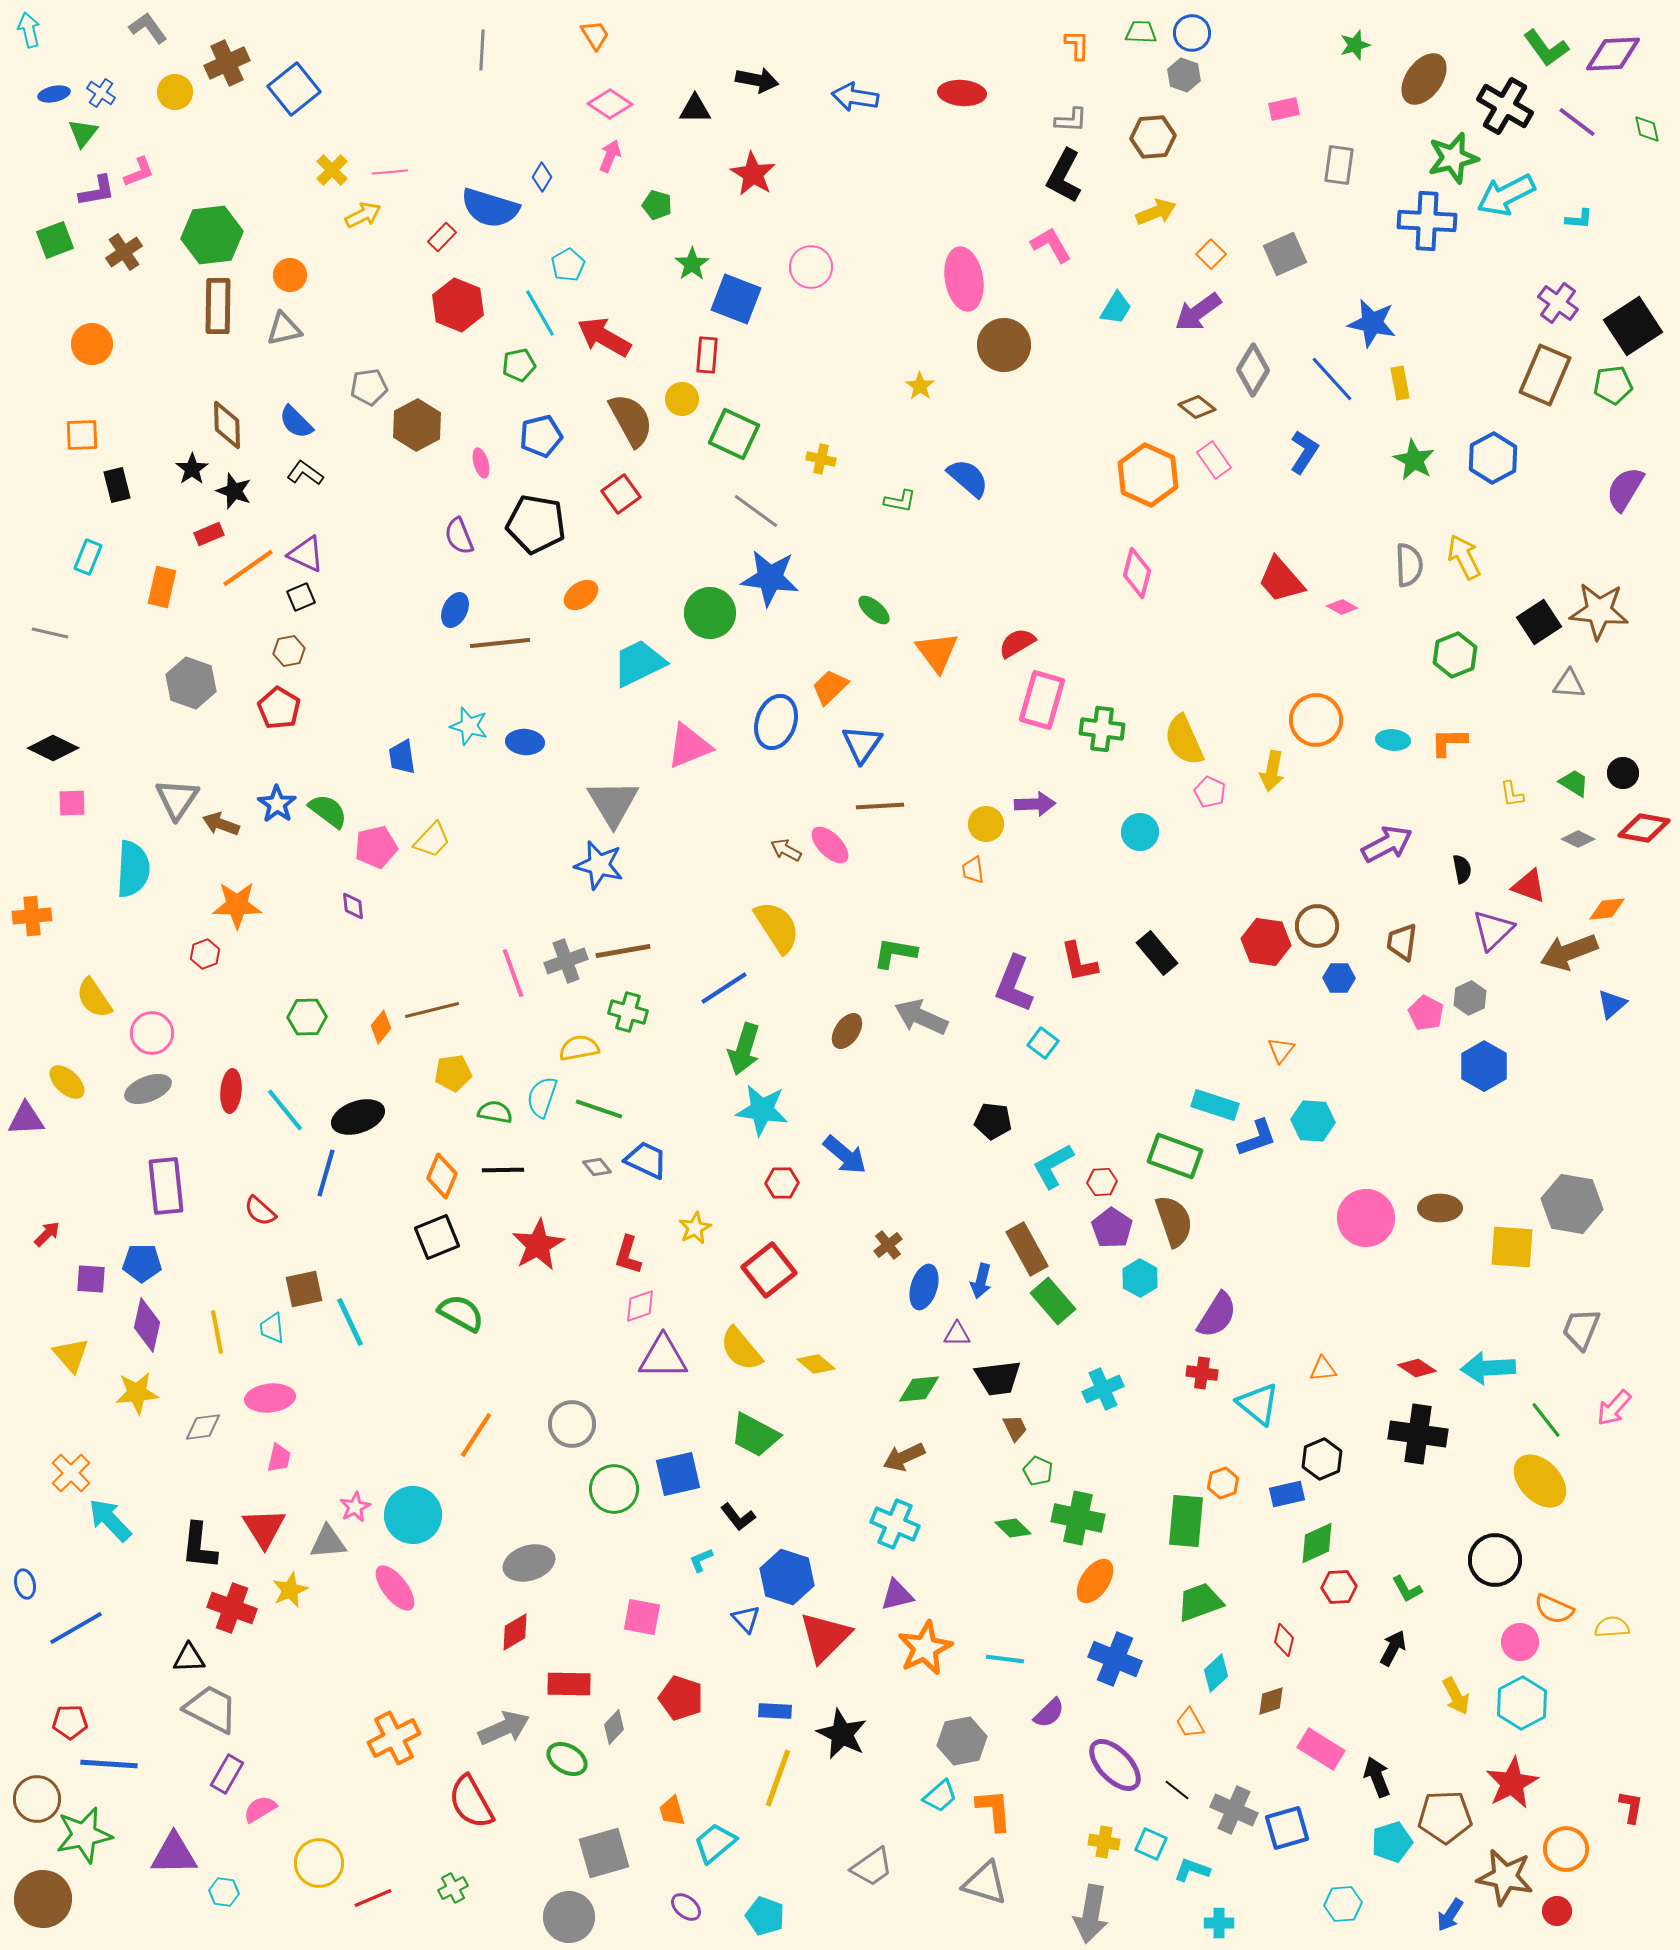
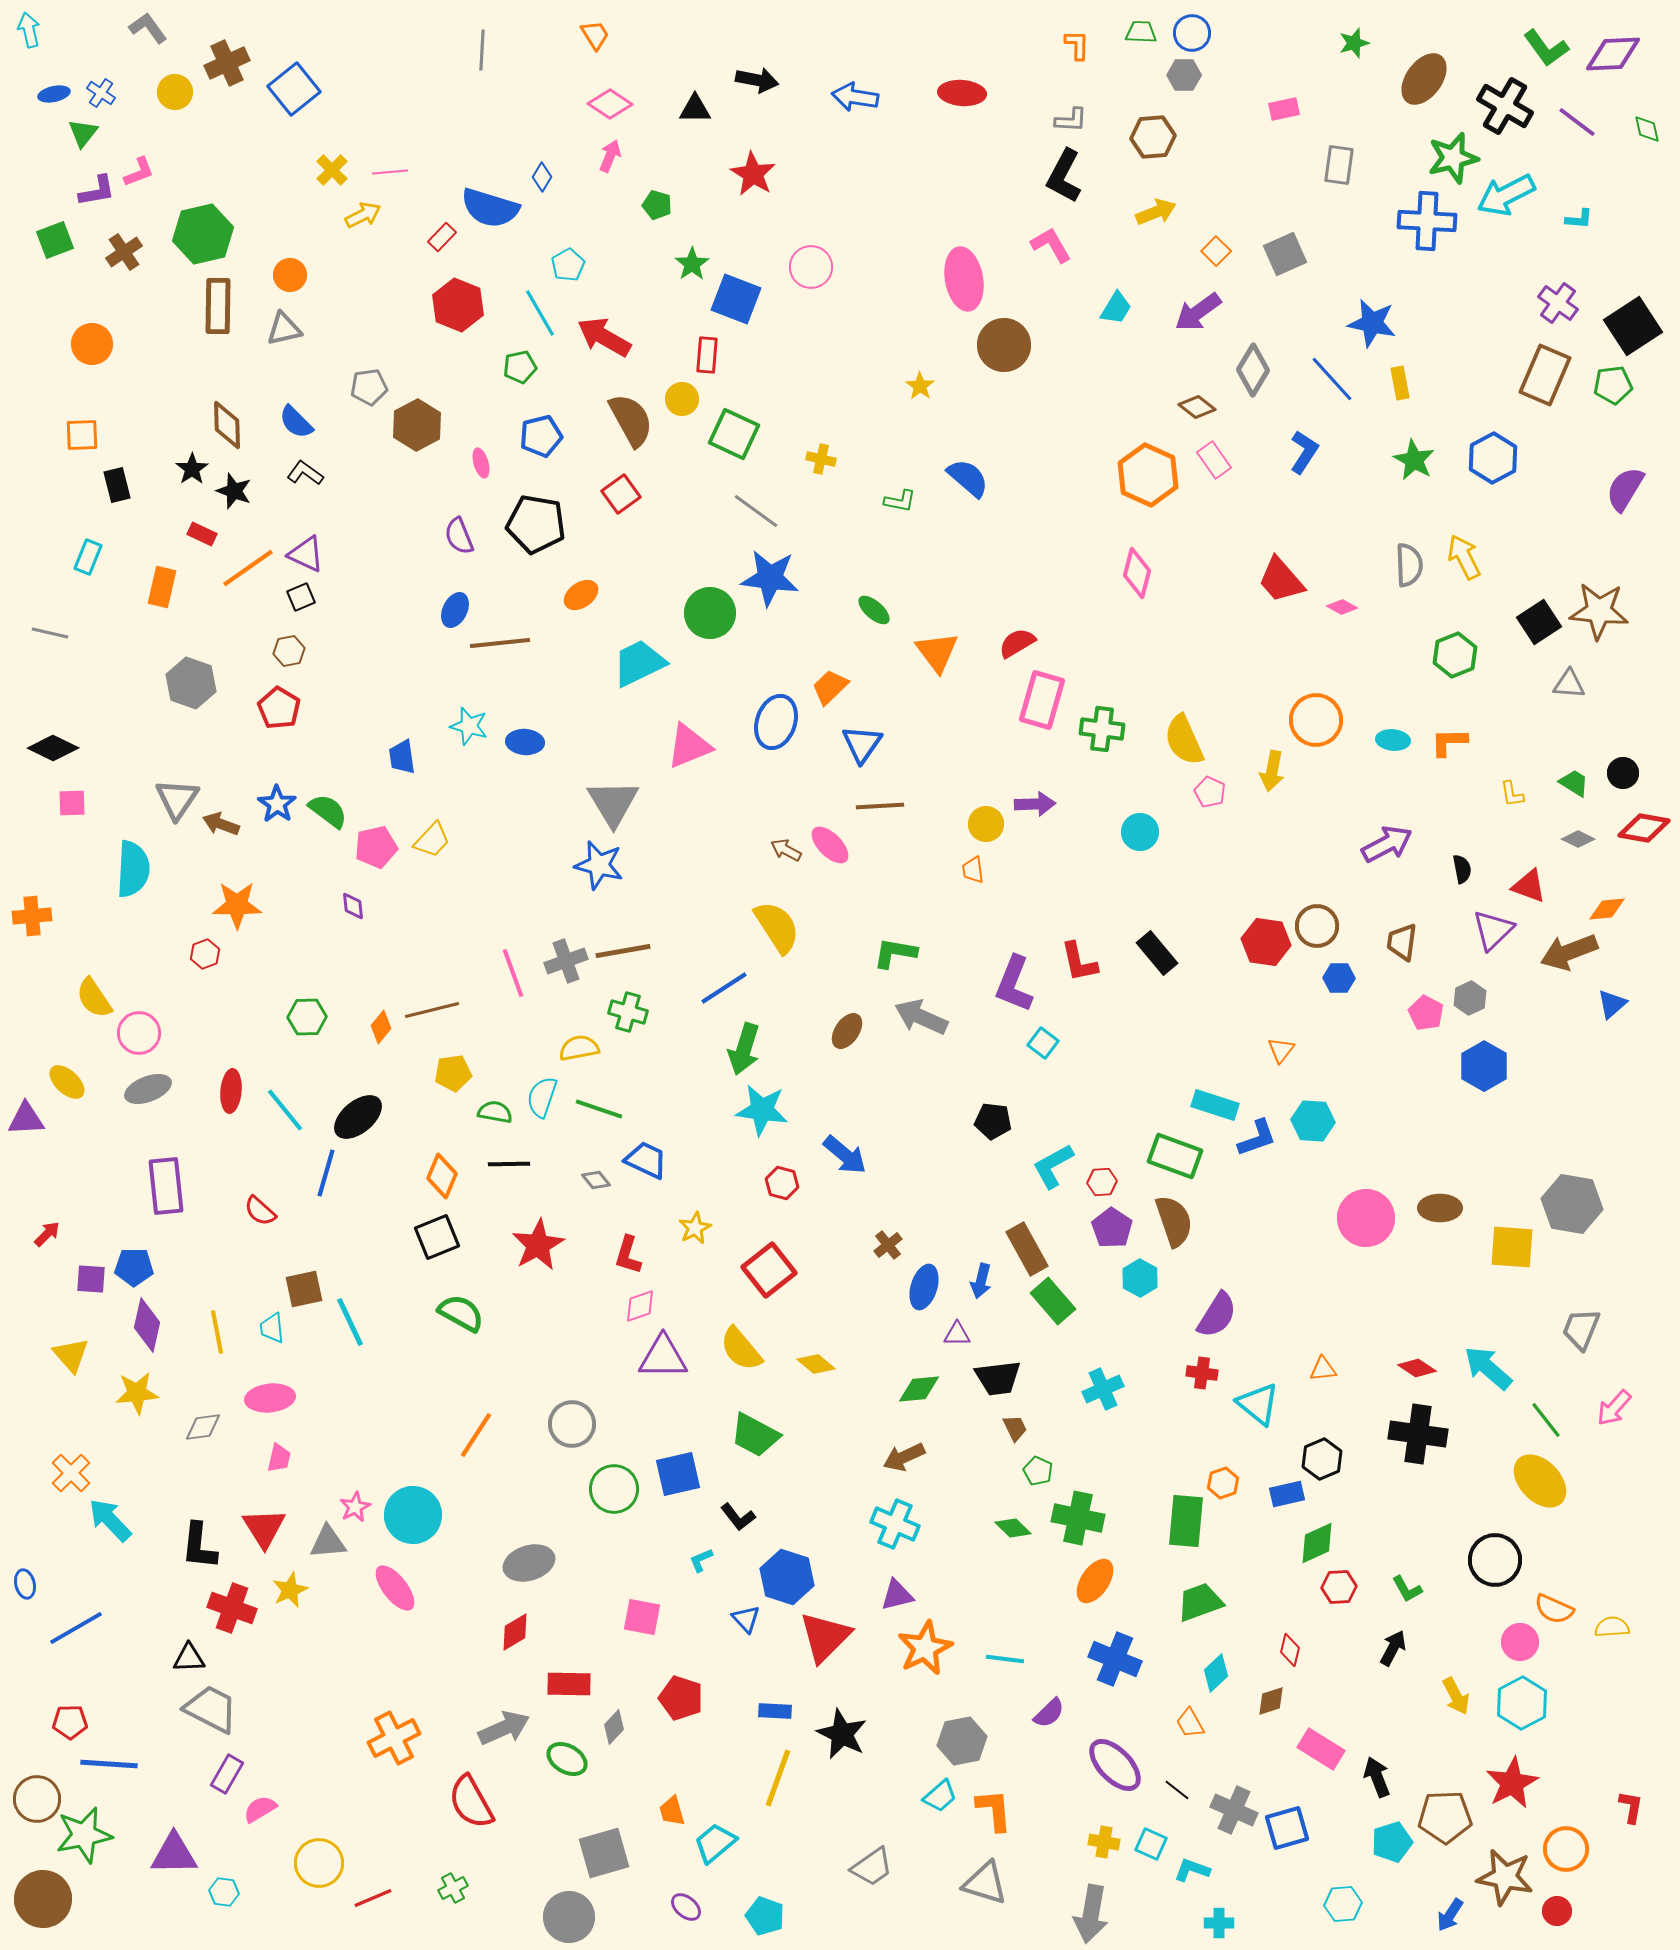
green star at (1355, 45): moved 1 px left, 2 px up
gray hexagon at (1184, 75): rotated 20 degrees counterclockwise
green hexagon at (212, 235): moved 9 px left, 1 px up; rotated 6 degrees counterclockwise
orange square at (1211, 254): moved 5 px right, 3 px up
green pentagon at (519, 365): moved 1 px right, 2 px down
red rectangle at (209, 534): moved 7 px left; rotated 48 degrees clockwise
pink circle at (152, 1033): moved 13 px left
black ellipse at (358, 1117): rotated 21 degrees counterclockwise
gray diamond at (597, 1167): moved 1 px left, 13 px down
black line at (503, 1170): moved 6 px right, 6 px up
red hexagon at (782, 1183): rotated 16 degrees clockwise
blue pentagon at (142, 1263): moved 8 px left, 4 px down
cyan arrow at (1488, 1368): rotated 44 degrees clockwise
red diamond at (1284, 1640): moved 6 px right, 10 px down
